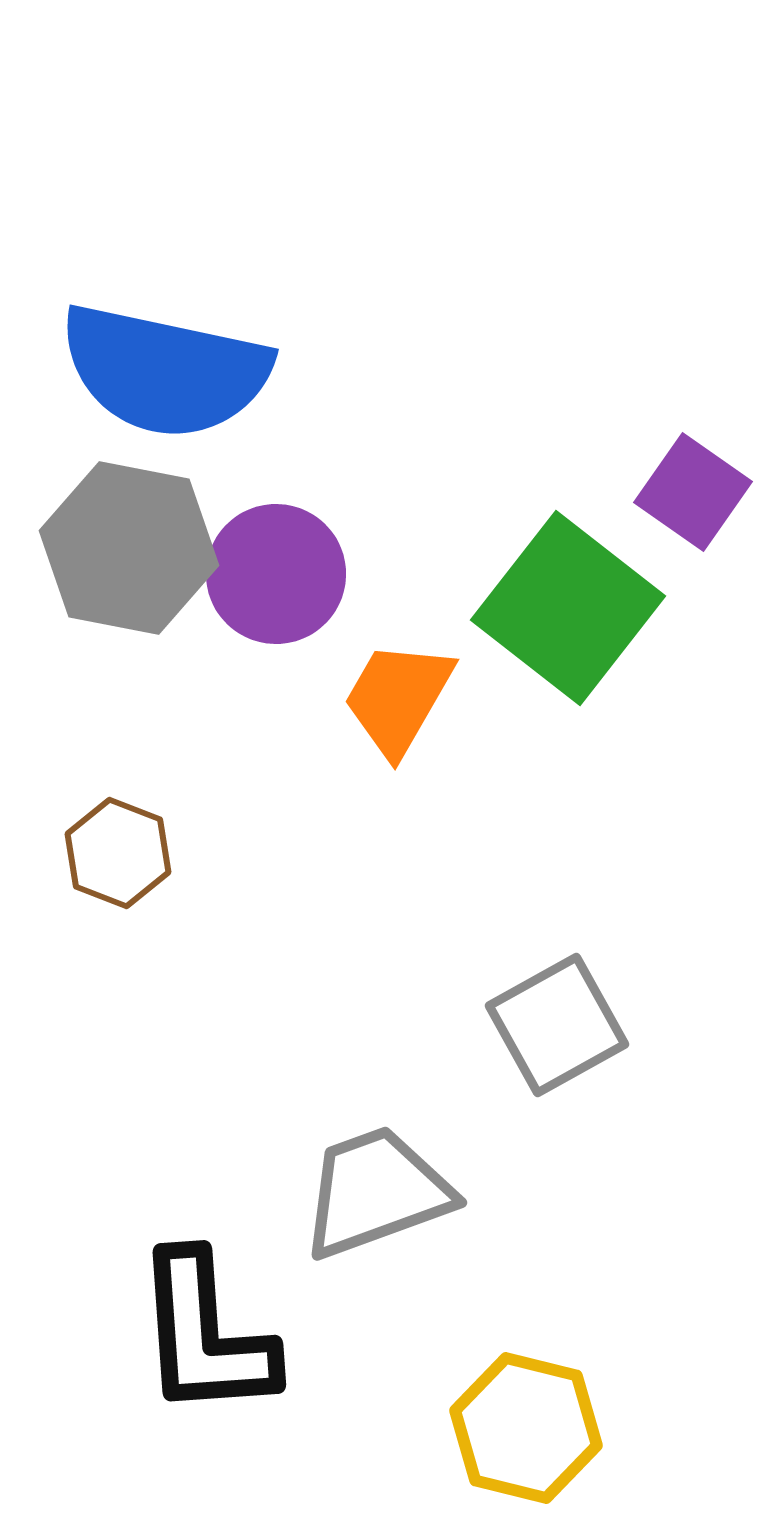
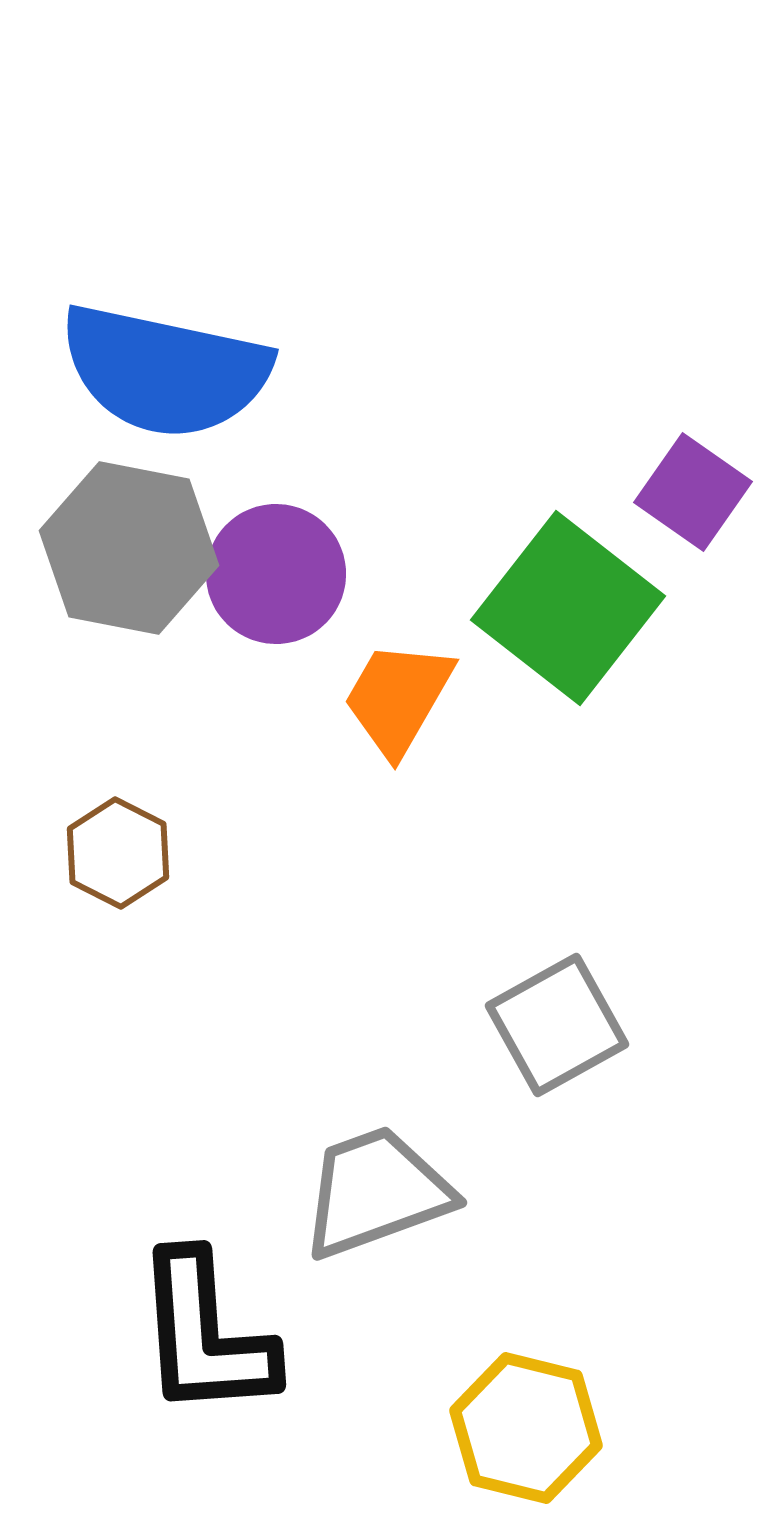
brown hexagon: rotated 6 degrees clockwise
